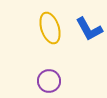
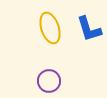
blue L-shape: rotated 12 degrees clockwise
